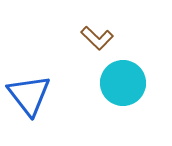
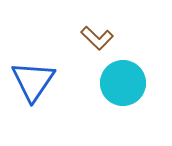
blue triangle: moved 4 px right, 14 px up; rotated 12 degrees clockwise
